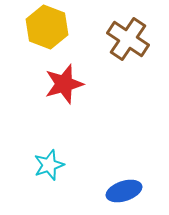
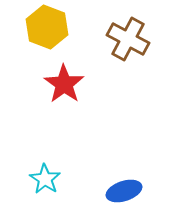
brown cross: rotated 6 degrees counterclockwise
red star: rotated 21 degrees counterclockwise
cyan star: moved 4 px left, 14 px down; rotated 20 degrees counterclockwise
